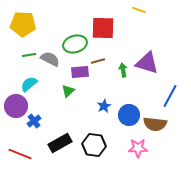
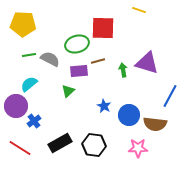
green ellipse: moved 2 px right
purple rectangle: moved 1 px left, 1 px up
blue star: rotated 16 degrees counterclockwise
red line: moved 6 px up; rotated 10 degrees clockwise
